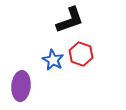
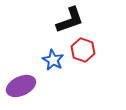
red hexagon: moved 2 px right, 4 px up
purple ellipse: rotated 60 degrees clockwise
